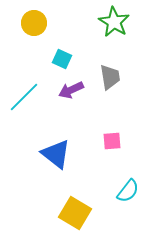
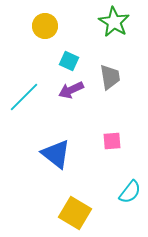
yellow circle: moved 11 px right, 3 px down
cyan square: moved 7 px right, 2 px down
cyan semicircle: moved 2 px right, 1 px down
